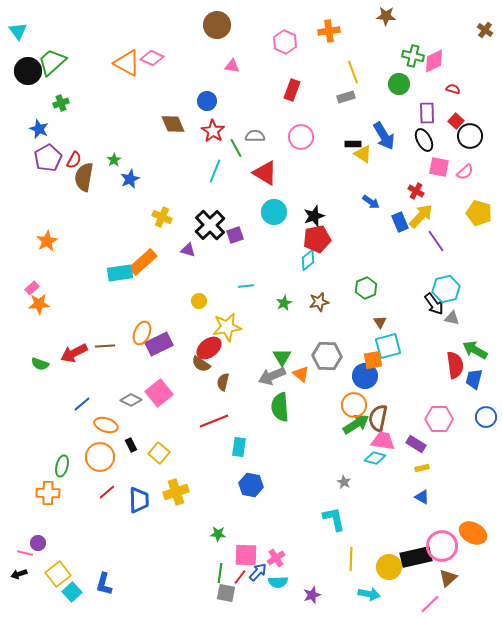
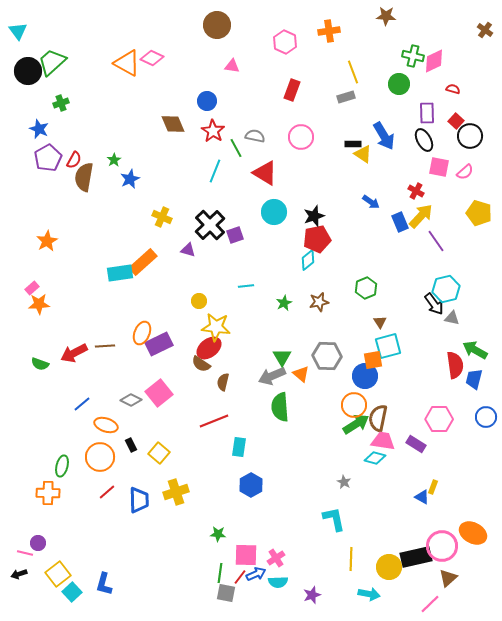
gray semicircle at (255, 136): rotated 12 degrees clockwise
yellow star at (227, 327): moved 11 px left; rotated 16 degrees clockwise
yellow rectangle at (422, 468): moved 11 px right, 19 px down; rotated 56 degrees counterclockwise
blue hexagon at (251, 485): rotated 20 degrees clockwise
blue arrow at (258, 572): moved 2 px left, 2 px down; rotated 24 degrees clockwise
